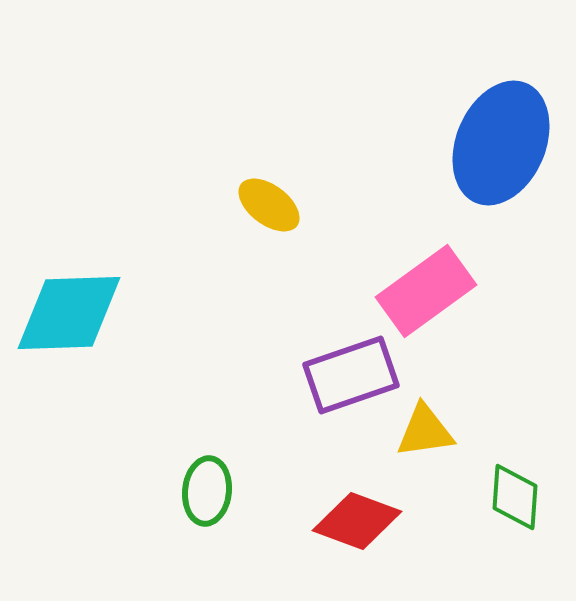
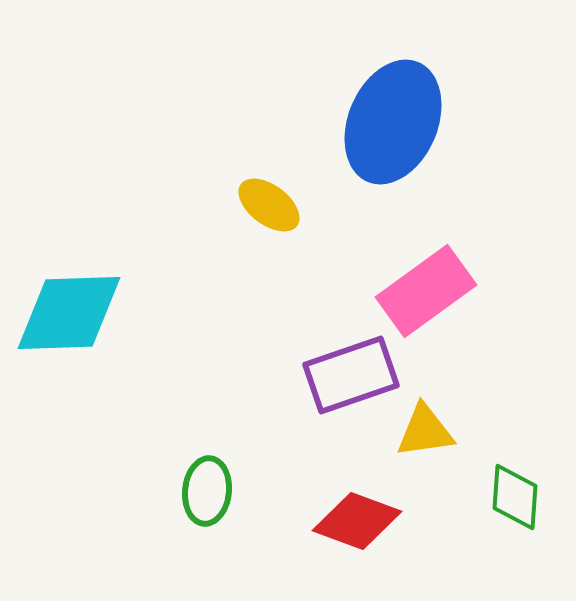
blue ellipse: moved 108 px left, 21 px up
